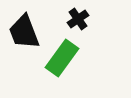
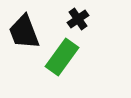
green rectangle: moved 1 px up
